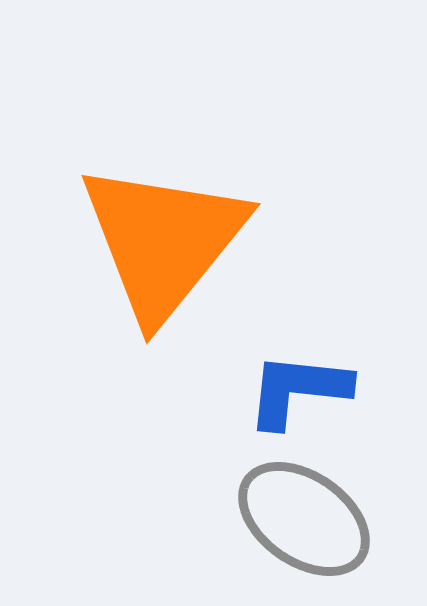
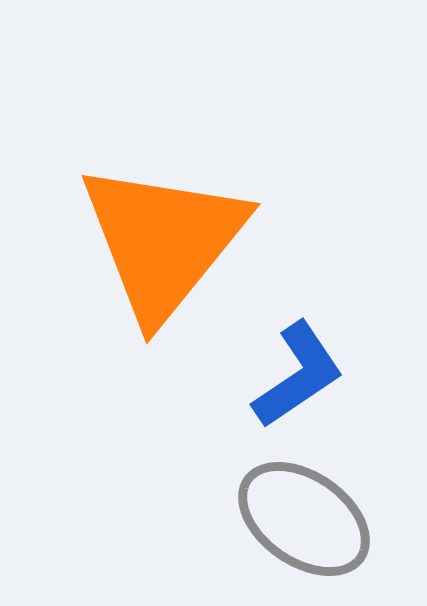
blue L-shape: moved 15 px up; rotated 140 degrees clockwise
